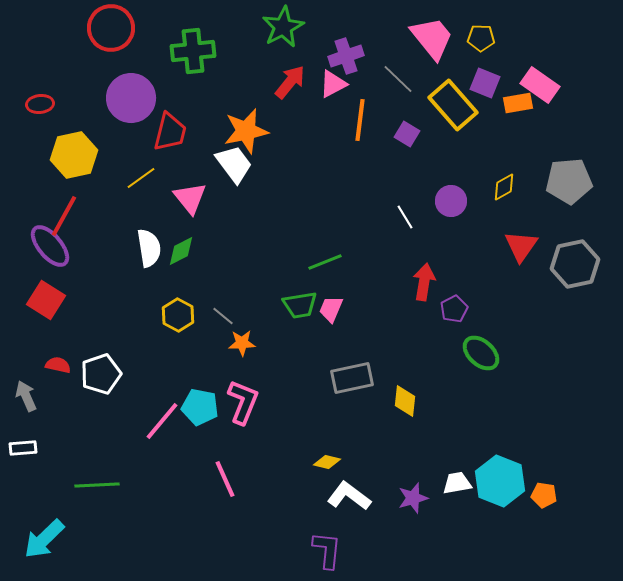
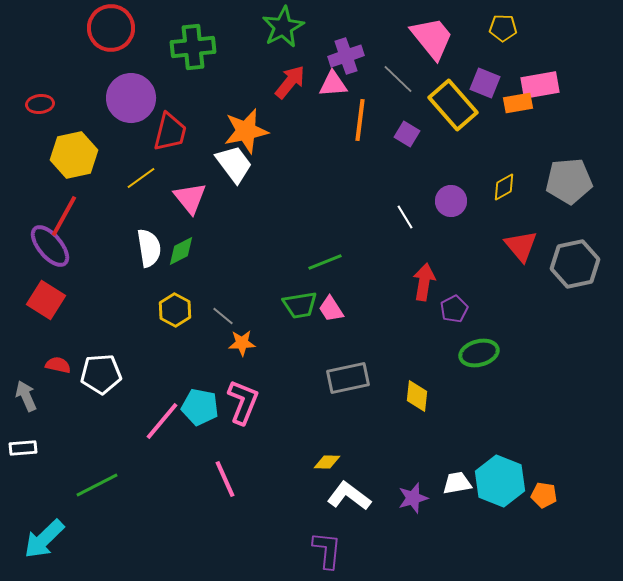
yellow pentagon at (481, 38): moved 22 px right, 10 px up
green cross at (193, 51): moved 4 px up
pink triangle at (333, 84): rotated 24 degrees clockwise
pink rectangle at (540, 85): rotated 45 degrees counterclockwise
red triangle at (521, 246): rotated 15 degrees counterclockwise
pink trapezoid at (331, 309): rotated 56 degrees counterclockwise
yellow hexagon at (178, 315): moved 3 px left, 5 px up
green ellipse at (481, 353): moved 2 px left; rotated 57 degrees counterclockwise
white pentagon at (101, 374): rotated 15 degrees clockwise
gray rectangle at (352, 378): moved 4 px left
yellow diamond at (405, 401): moved 12 px right, 5 px up
yellow diamond at (327, 462): rotated 12 degrees counterclockwise
green line at (97, 485): rotated 24 degrees counterclockwise
